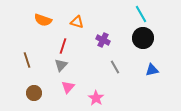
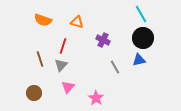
brown line: moved 13 px right, 1 px up
blue triangle: moved 13 px left, 10 px up
